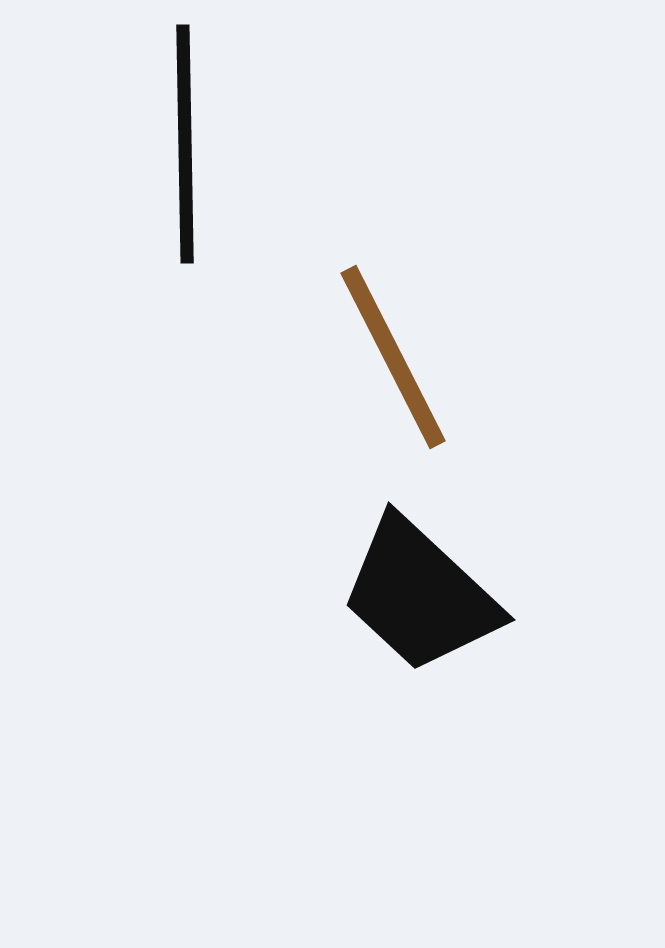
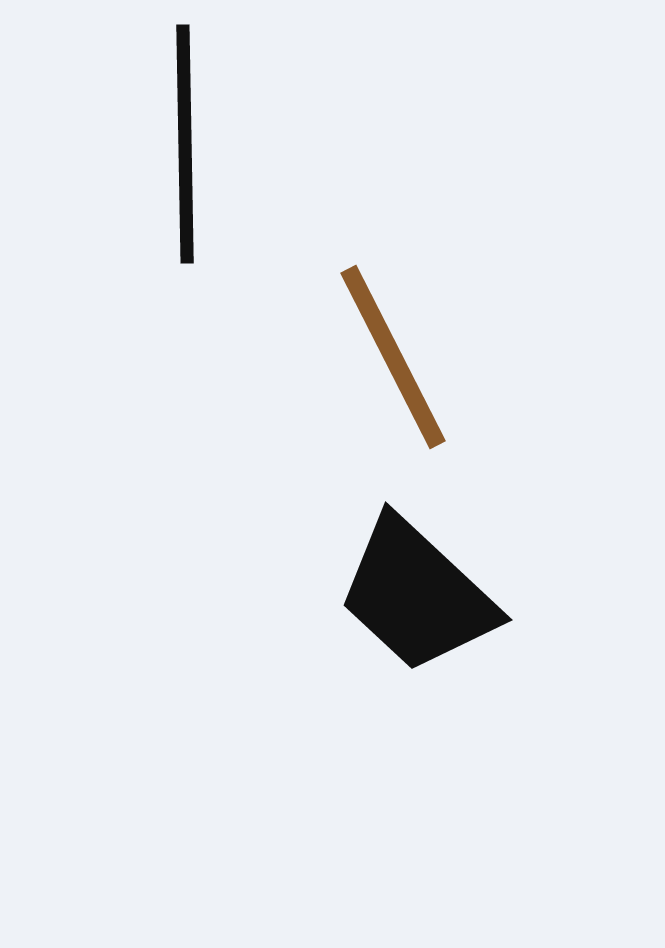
black trapezoid: moved 3 px left
